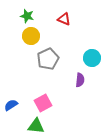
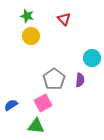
red triangle: rotated 24 degrees clockwise
gray pentagon: moved 6 px right, 20 px down; rotated 10 degrees counterclockwise
